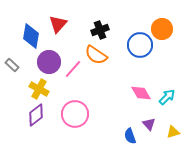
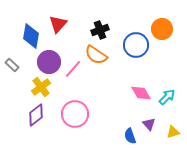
blue circle: moved 4 px left
yellow cross: moved 2 px right, 2 px up; rotated 24 degrees clockwise
